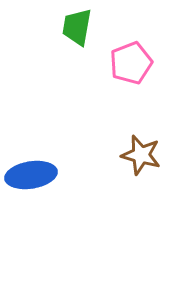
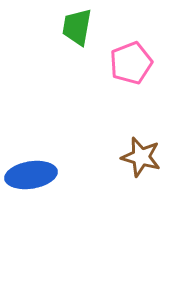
brown star: moved 2 px down
